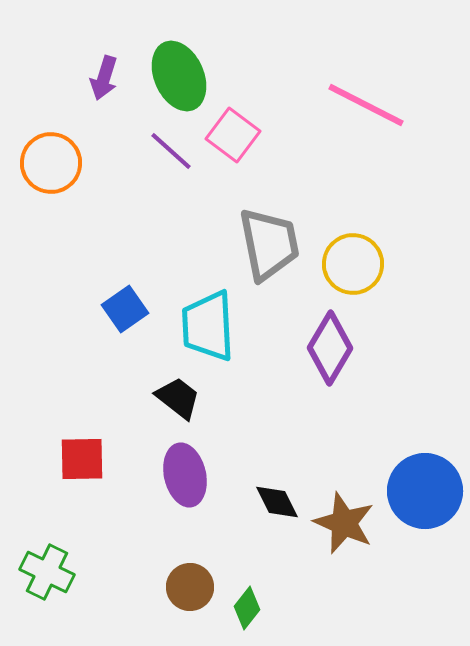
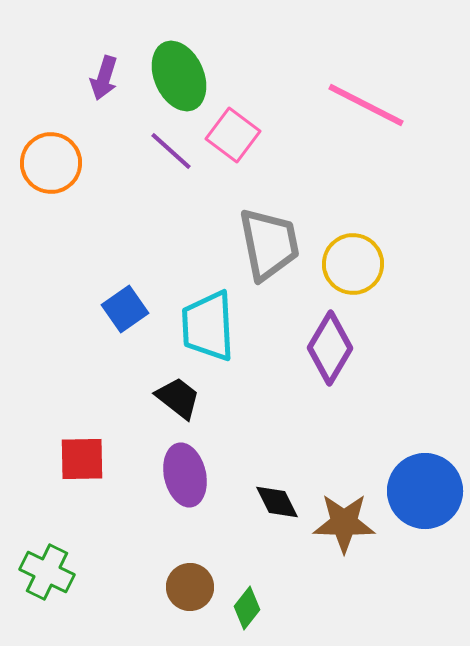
brown star: rotated 22 degrees counterclockwise
